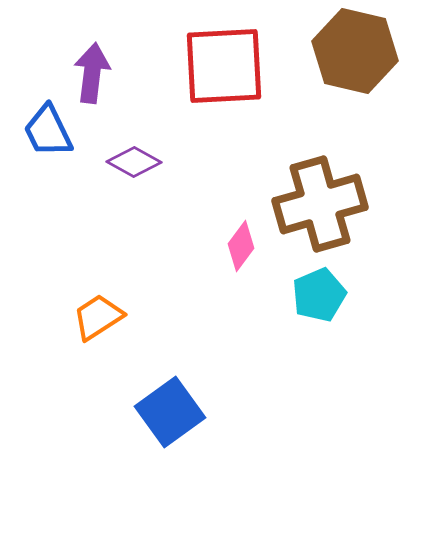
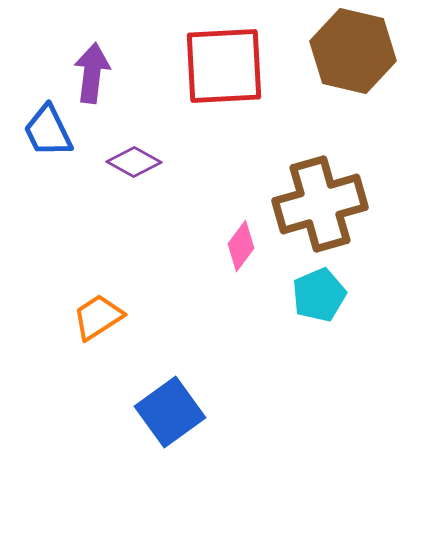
brown hexagon: moved 2 px left
